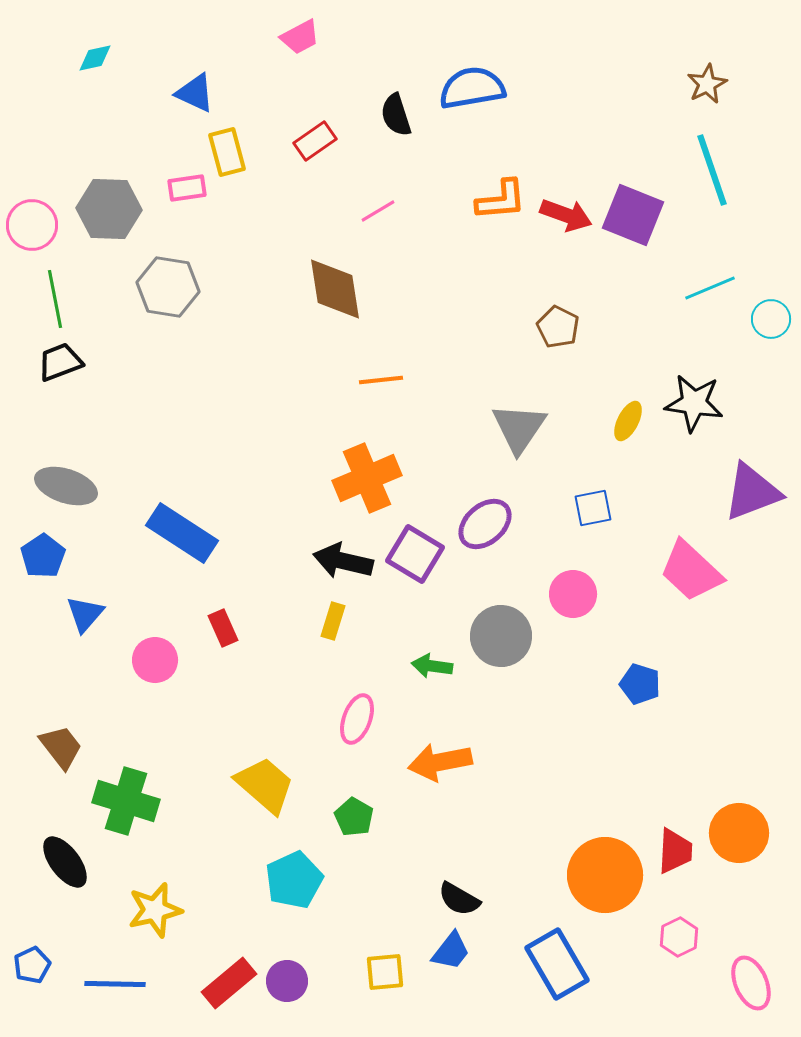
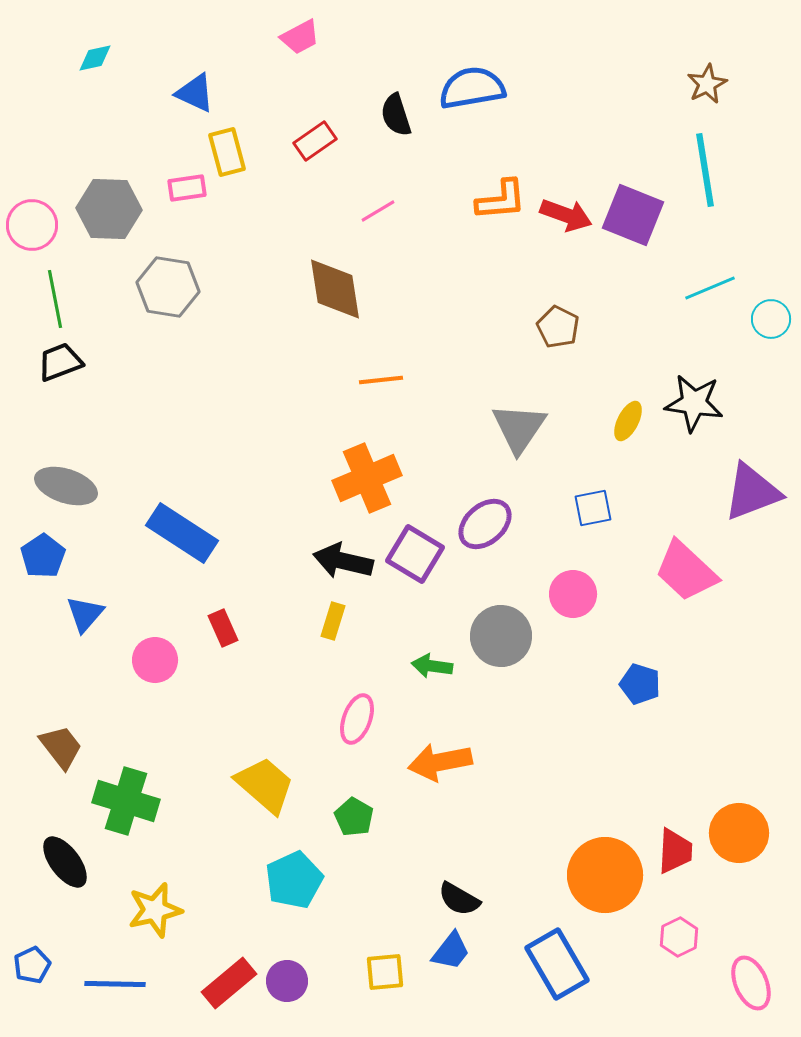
cyan line at (712, 170): moved 7 px left; rotated 10 degrees clockwise
pink trapezoid at (691, 571): moved 5 px left
